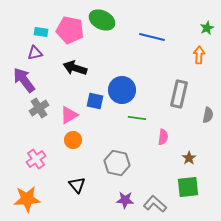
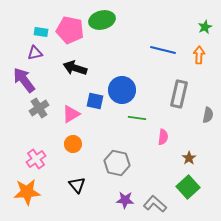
green ellipse: rotated 40 degrees counterclockwise
green star: moved 2 px left, 1 px up
blue line: moved 11 px right, 13 px down
pink triangle: moved 2 px right, 1 px up
orange circle: moved 4 px down
green square: rotated 35 degrees counterclockwise
orange star: moved 7 px up
